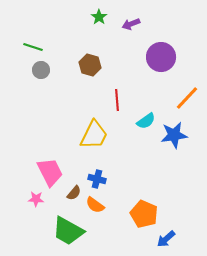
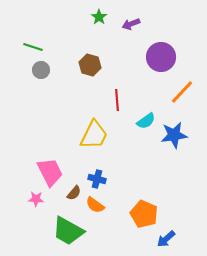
orange line: moved 5 px left, 6 px up
